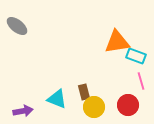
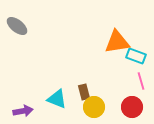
red circle: moved 4 px right, 2 px down
